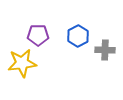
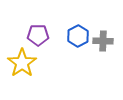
gray cross: moved 2 px left, 9 px up
yellow star: rotated 28 degrees counterclockwise
